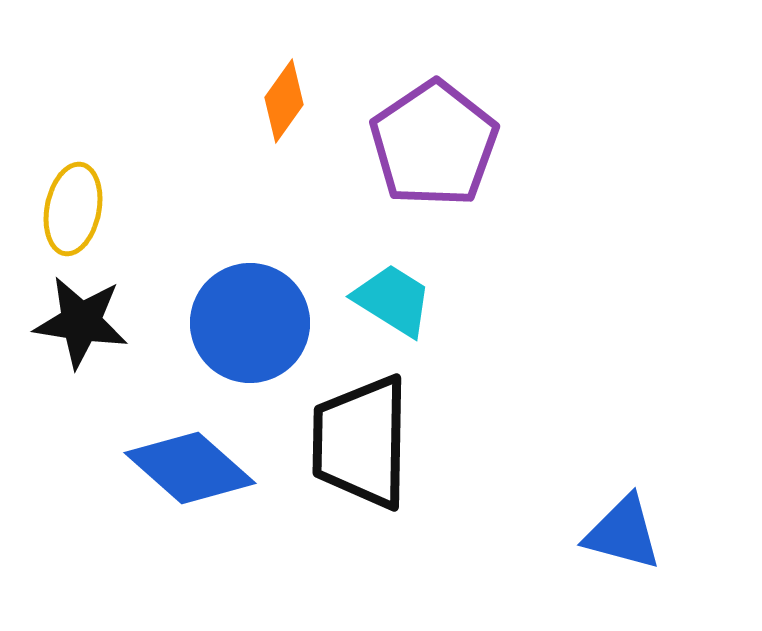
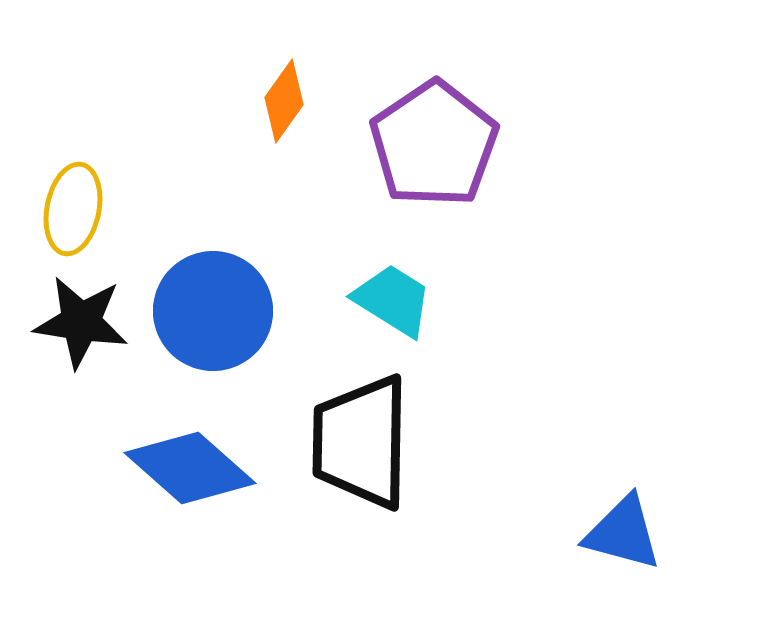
blue circle: moved 37 px left, 12 px up
